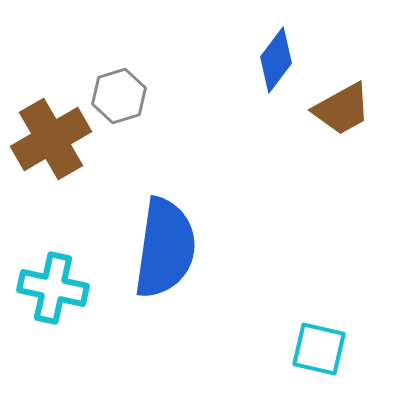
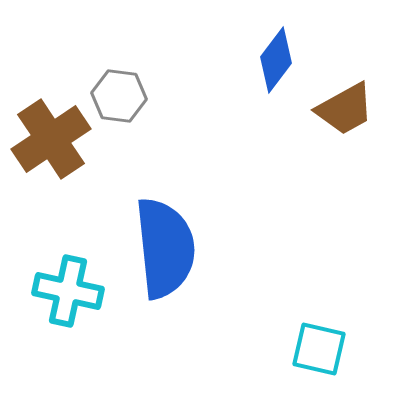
gray hexagon: rotated 24 degrees clockwise
brown trapezoid: moved 3 px right
brown cross: rotated 4 degrees counterclockwise
blue semicircle: rotated 14 degrees counterclockwise
cyan cross: moved 15 px right, 3 px down
